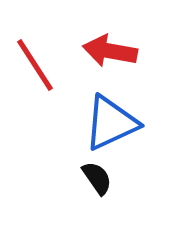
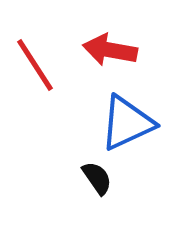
red arrow: moved 1 px up
blue triangle: moved 16 px right
